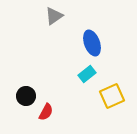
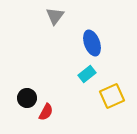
gray triangle: moved 1 px right; rotated 18 degrees counterclockwise
black circle: moved 1 px right, 2 px down
